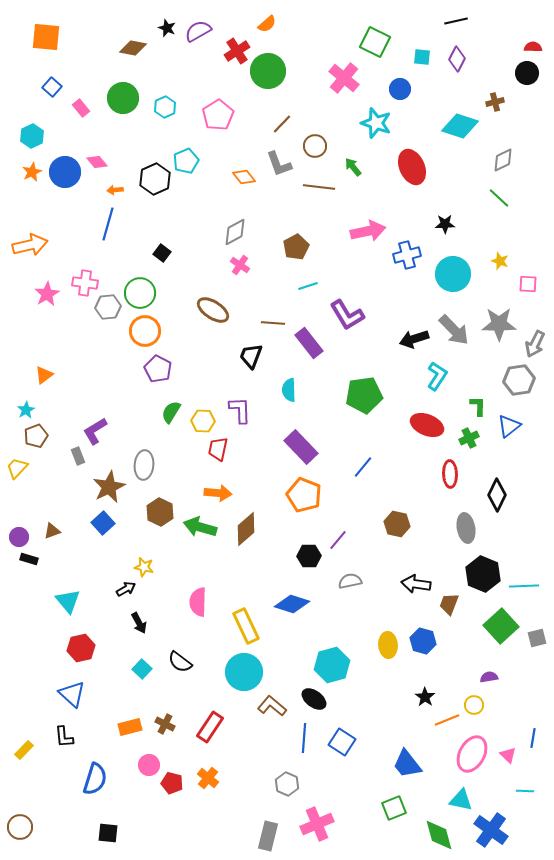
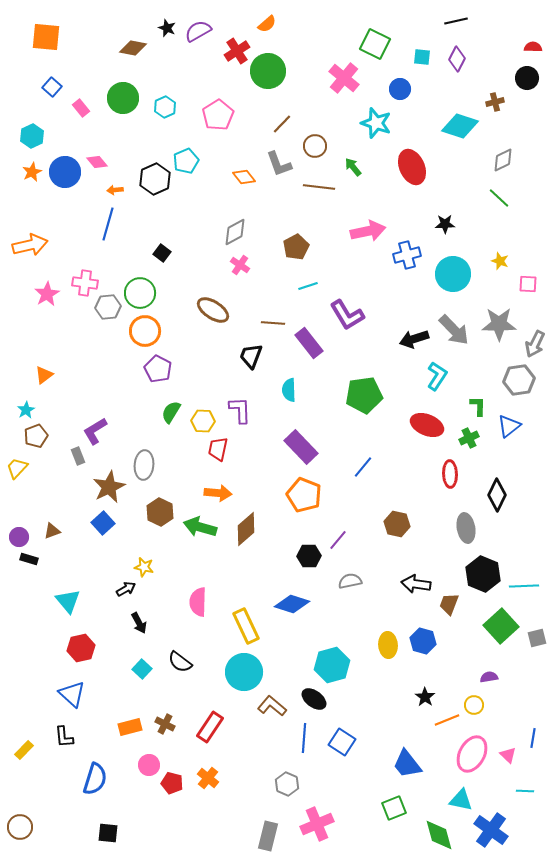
green square at (375, 42): moved 2 px down
black circle at (527, 73): moved 5 px down
